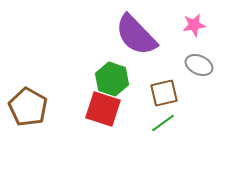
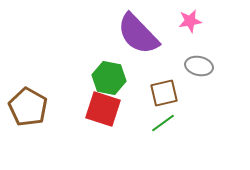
pink star: moved 4 px left, 4 px up
purple semicircle: moved 2 px right, 1 px up
gray ellipse: moved 1 px down; rotated 12 degrees counterclockwise
green hexagon: moved 3 px left, 1 px up; rotated 8 degrees counterclockwise
